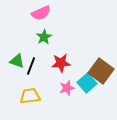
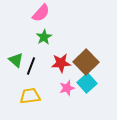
pink semicircle: rotated 24 degrees counterclockwise
green triangle: moved 1 px left, 1 px up; rotated 21 degrees clockwise
brown square: moved 15 px left, 9 px up; rotated 10 degrees clockwise
